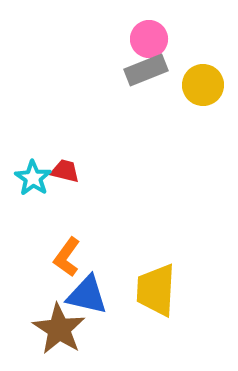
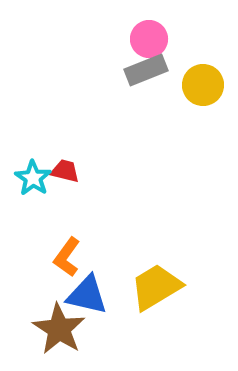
yellow trapezoid: moved 3 px up; rotated 56 degrees clockwise
